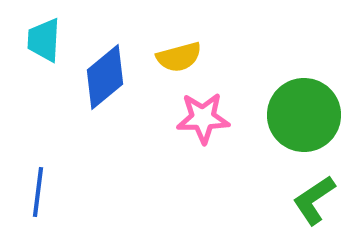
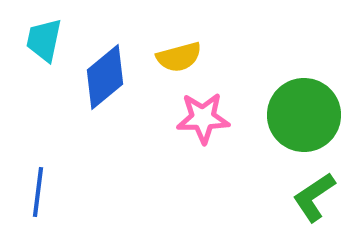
cyan trapezoid: rotated 9 degrees clockwise
green L-shape: moved 3 px up
